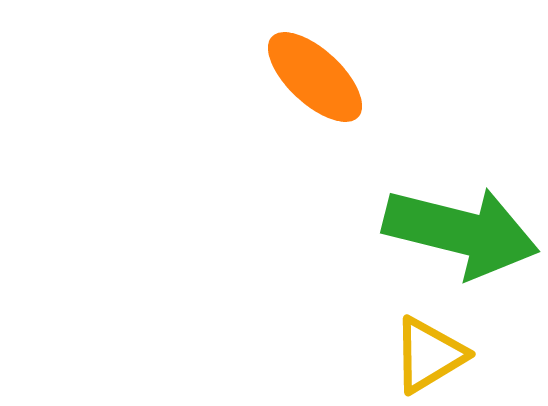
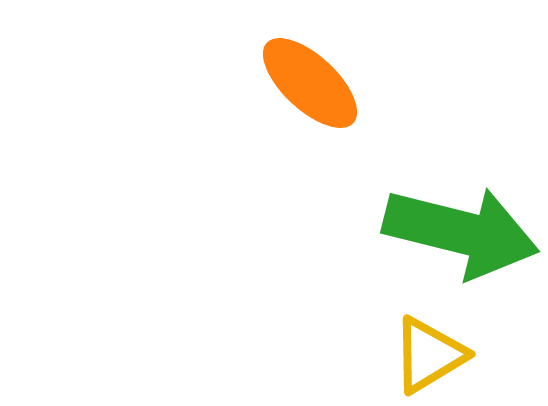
orange ellipse: moved 5 px left, 6 px down
